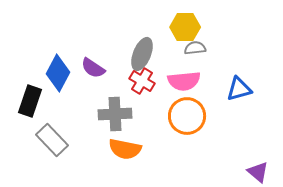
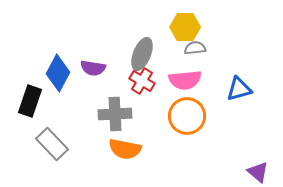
purple semicircle: rotated 25 degrees counterclockwise
pink semicircle: moved 1 px right, 1 px up
gray rectangle: moved 4 px down
